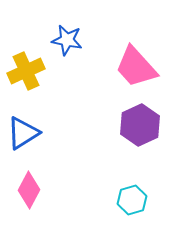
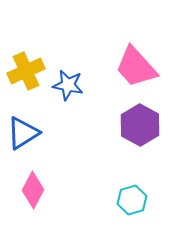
blue star: moved 1 px right, 45 px down
purple hexagon: rotated 6 degrees counterclockwise
pink diamond: moved 4 px right
